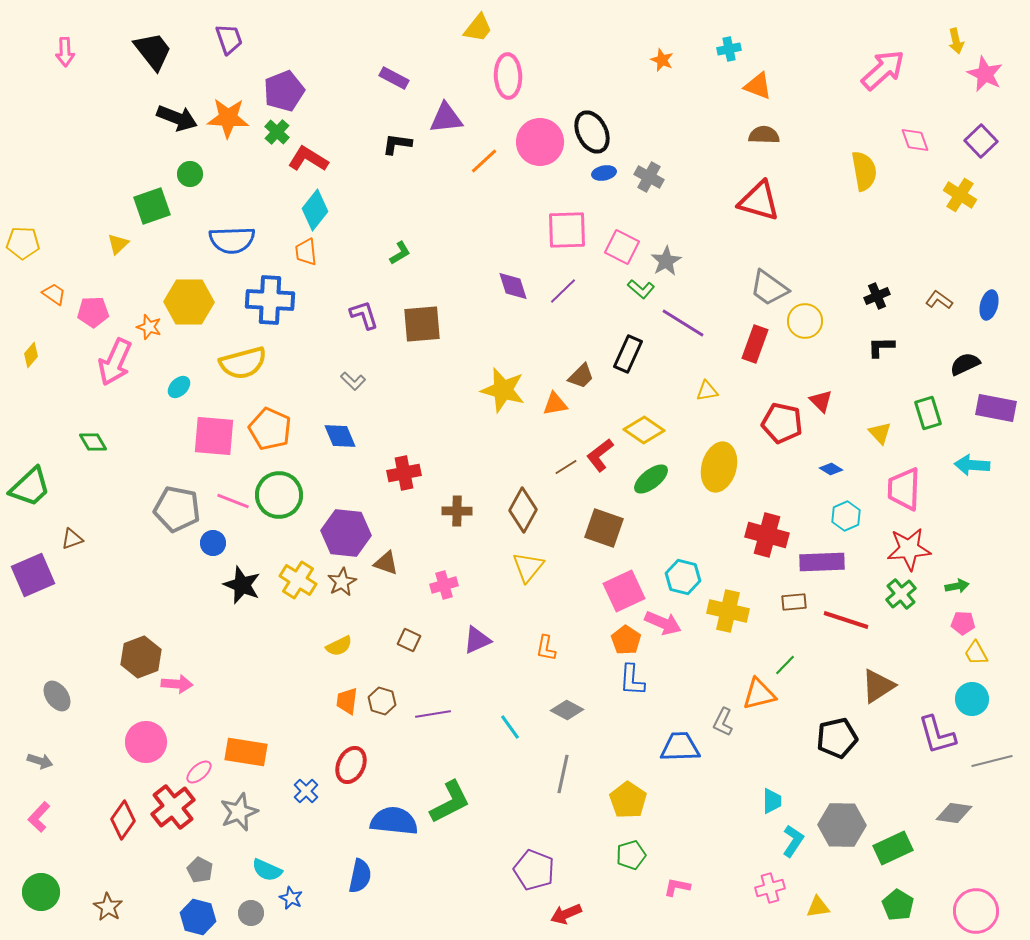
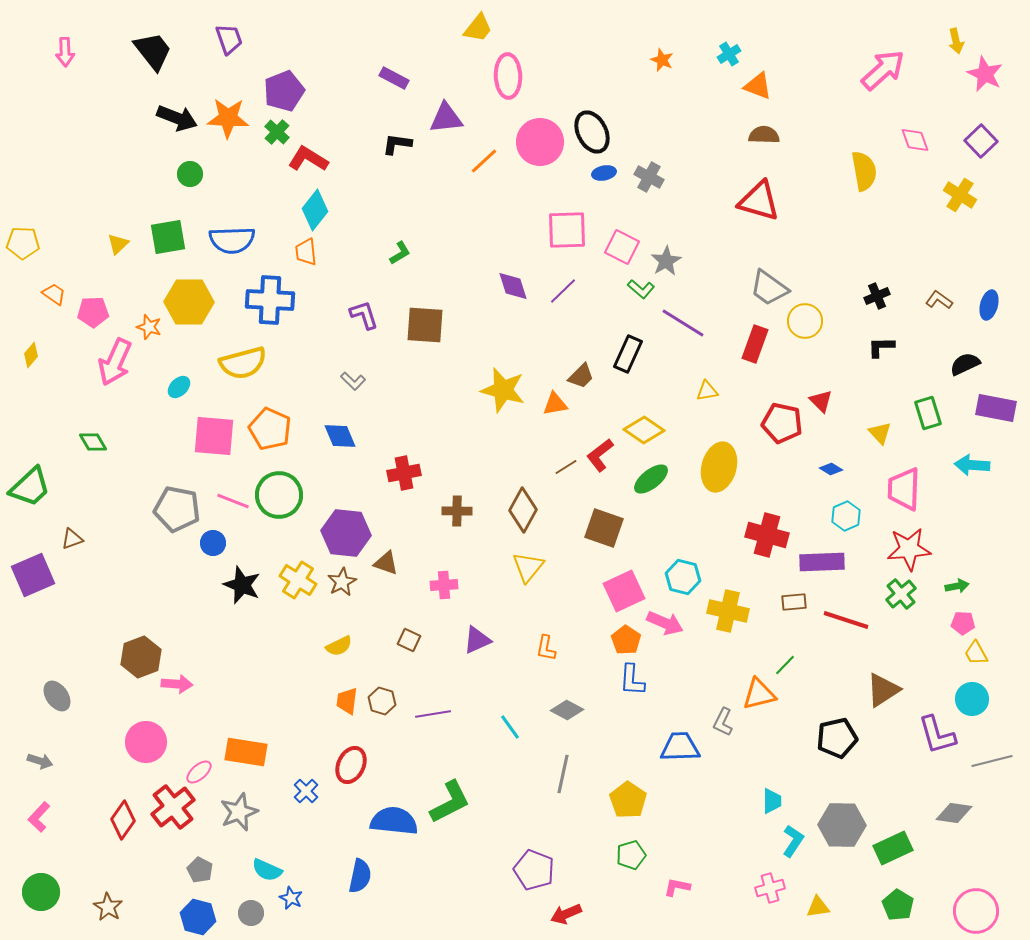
cyan cross at (729, 49): moved 5 px down; rotated 20 degrees counterclockwise
green square at (152, 206): moved 16 px right, 31 px down; rotated 9 degrees clockwise
brown square at (422, 324): moved 3 px right, 1 px down; rotated 9 degrees clockwise
pink cross at (444, 585): rotated 12 degrees clockwise
pink arrow at (663, 623): moved 2 px right
brown triangle at (878, 686): moved 5 px right, 4 px down
